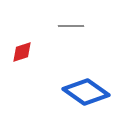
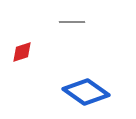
gray line: moved 1 px right, 4 px up
